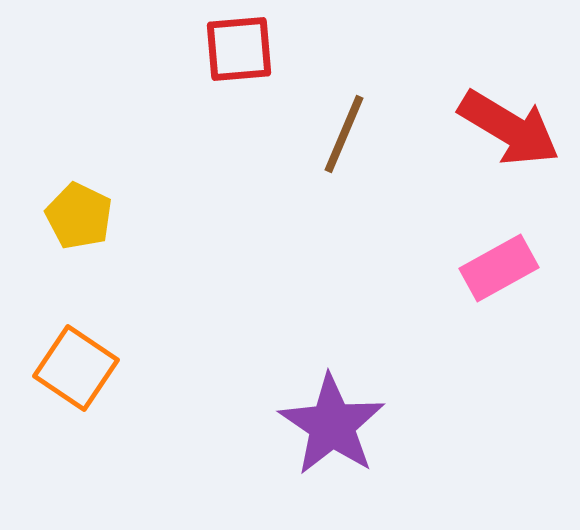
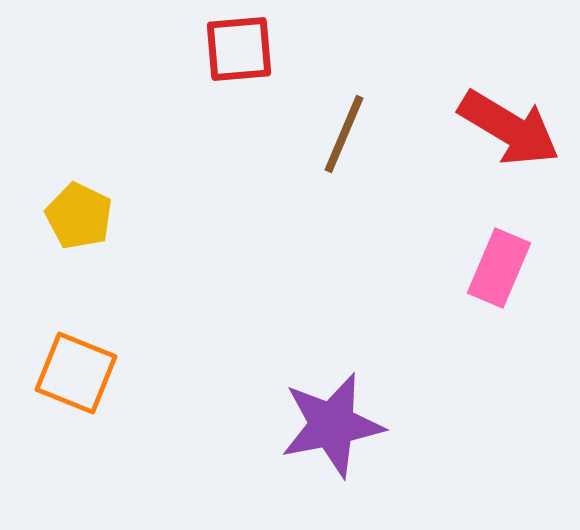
pink rectangle: rotated 38 degrees counterclockwise
orange square: moved 5 px down; rotated 12 degrees counterclockwise
purple star: rotated 27 degrees clockwise
